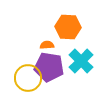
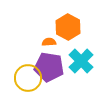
orange hexagon: rotated 25 degrees clockwise
orange semicircle: moved 2 px right, 3 px up
